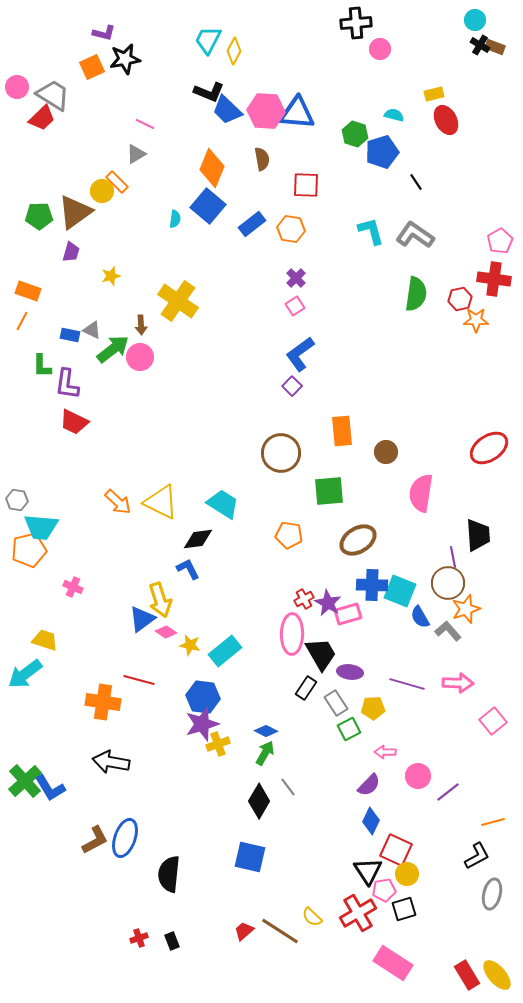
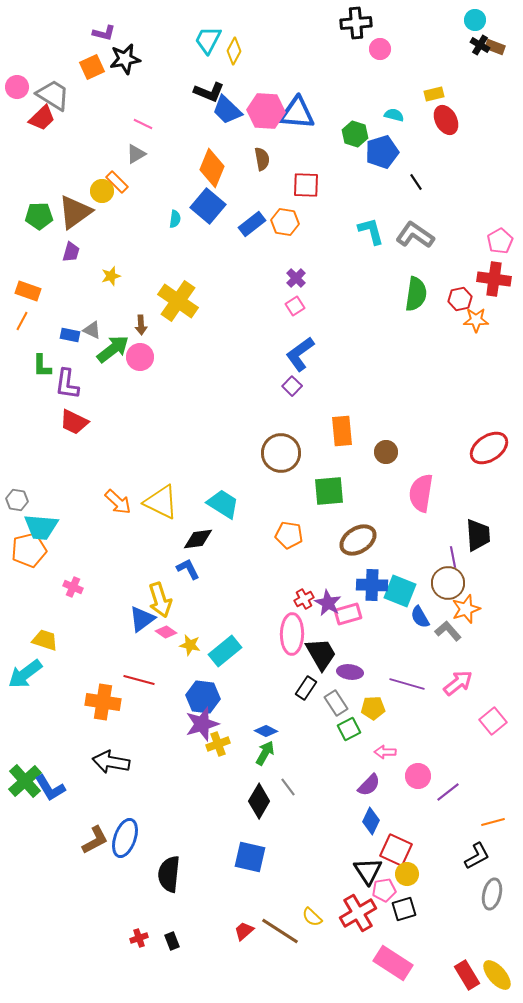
pink line at (145, 124): moved 2 px left
orange hexagon at (291, 229): moved 6 px left, 7 px up
pink arrow at (458, 683): rotated 40 degrees counterclockwise
